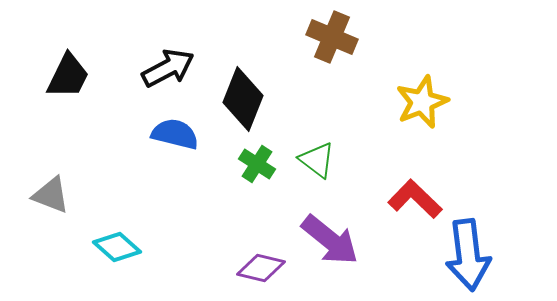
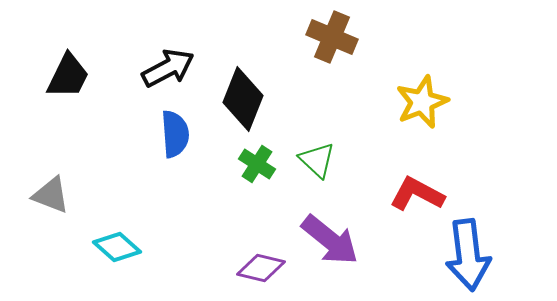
blue semicircle: rotated 72 degrees clockwise
green triangle: rotated 6 degrees clockwise
red L-shape: moved 2 px right, 5 px up; rotated 16 degrees counterclockwise
